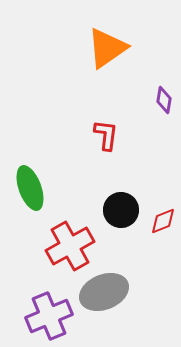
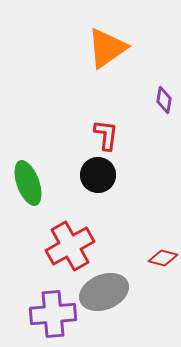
green ellipse: moved 2 px left, 5 px up
black circle: moved 23 px left, 35 px up
red diamond: moved 37 px down; rotated 36 degrees clockwise
purple cross: moved 4 px right, 2 px up; rotated 18 degrees clockwise
